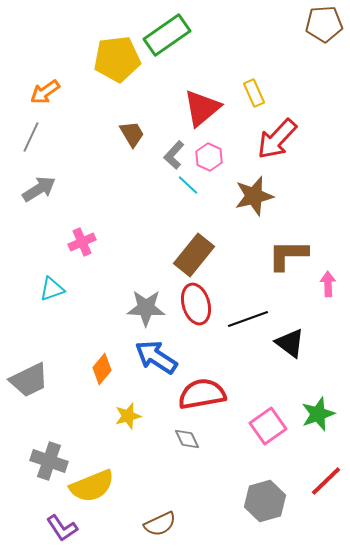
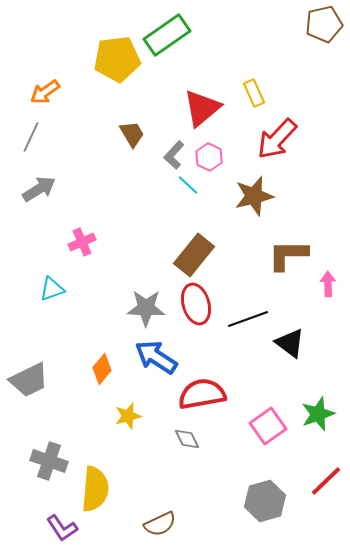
brown pentagon: rotated 9 degrees counterclockwise
yellow semicircle: moved 3 px right, 3 px down; rotated 63 degrees counterclockwise
